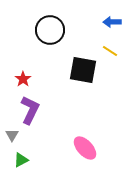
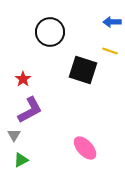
black circle: moved 2 px down
yellow line: rotated 14 degrees counterclockwise
black square: rotated 8 degrees clockwise
purple L-shape: rotated 36 degrees clockwise
gray triangle: moved 2 px right
